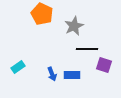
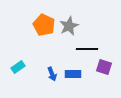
orange pentagon: moved 2 px right, 11 px down
gray star: moved 5 px left
purple square: moved 2 px down
blue rectangle: moved 1 px right, 1 px up
